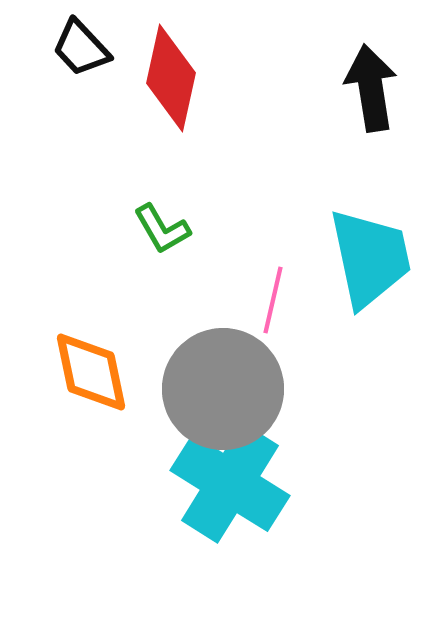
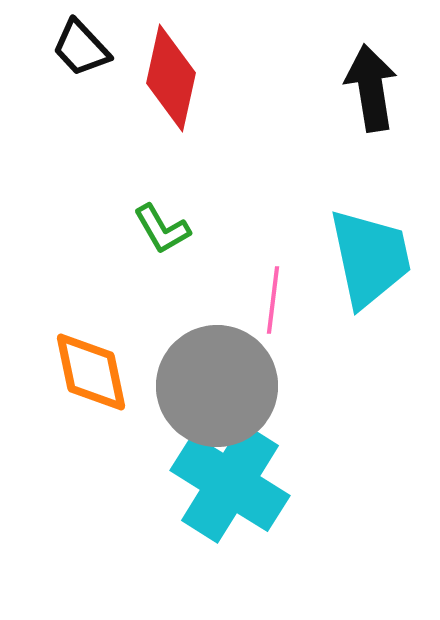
pink line: rotated 6 degrees counterclockwise
gray circle: moved 6 px left, 3 px up
